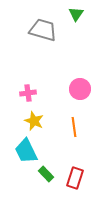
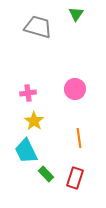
gray trapezoid: moved 5 px left, 3 px up
pink circle: moved 5 px left
yellow star: rotated 12 degrees clockwise
orange line: moved 5 px right, 11 px down
